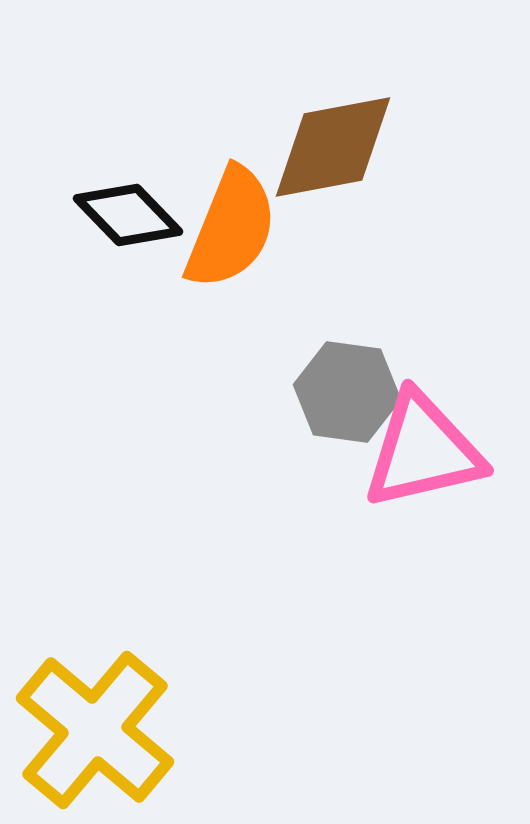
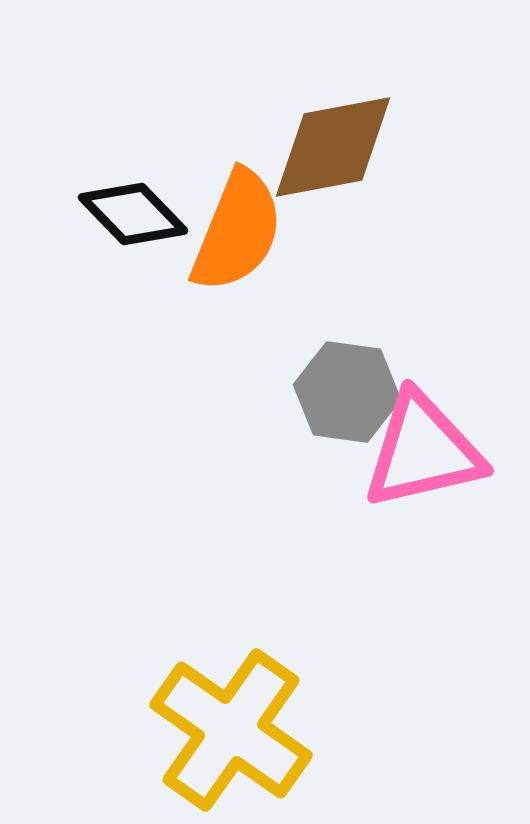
black diamond: moved 5 px right, 1 px up
orange semicircle: moved 6 px right, 3 px down
yellow cross: moved 136 px right; rotated 5 degrees counterclockwise
